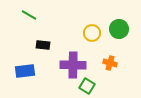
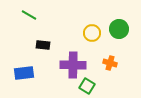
blue rectangle: moved 1 px left, 2 px down
